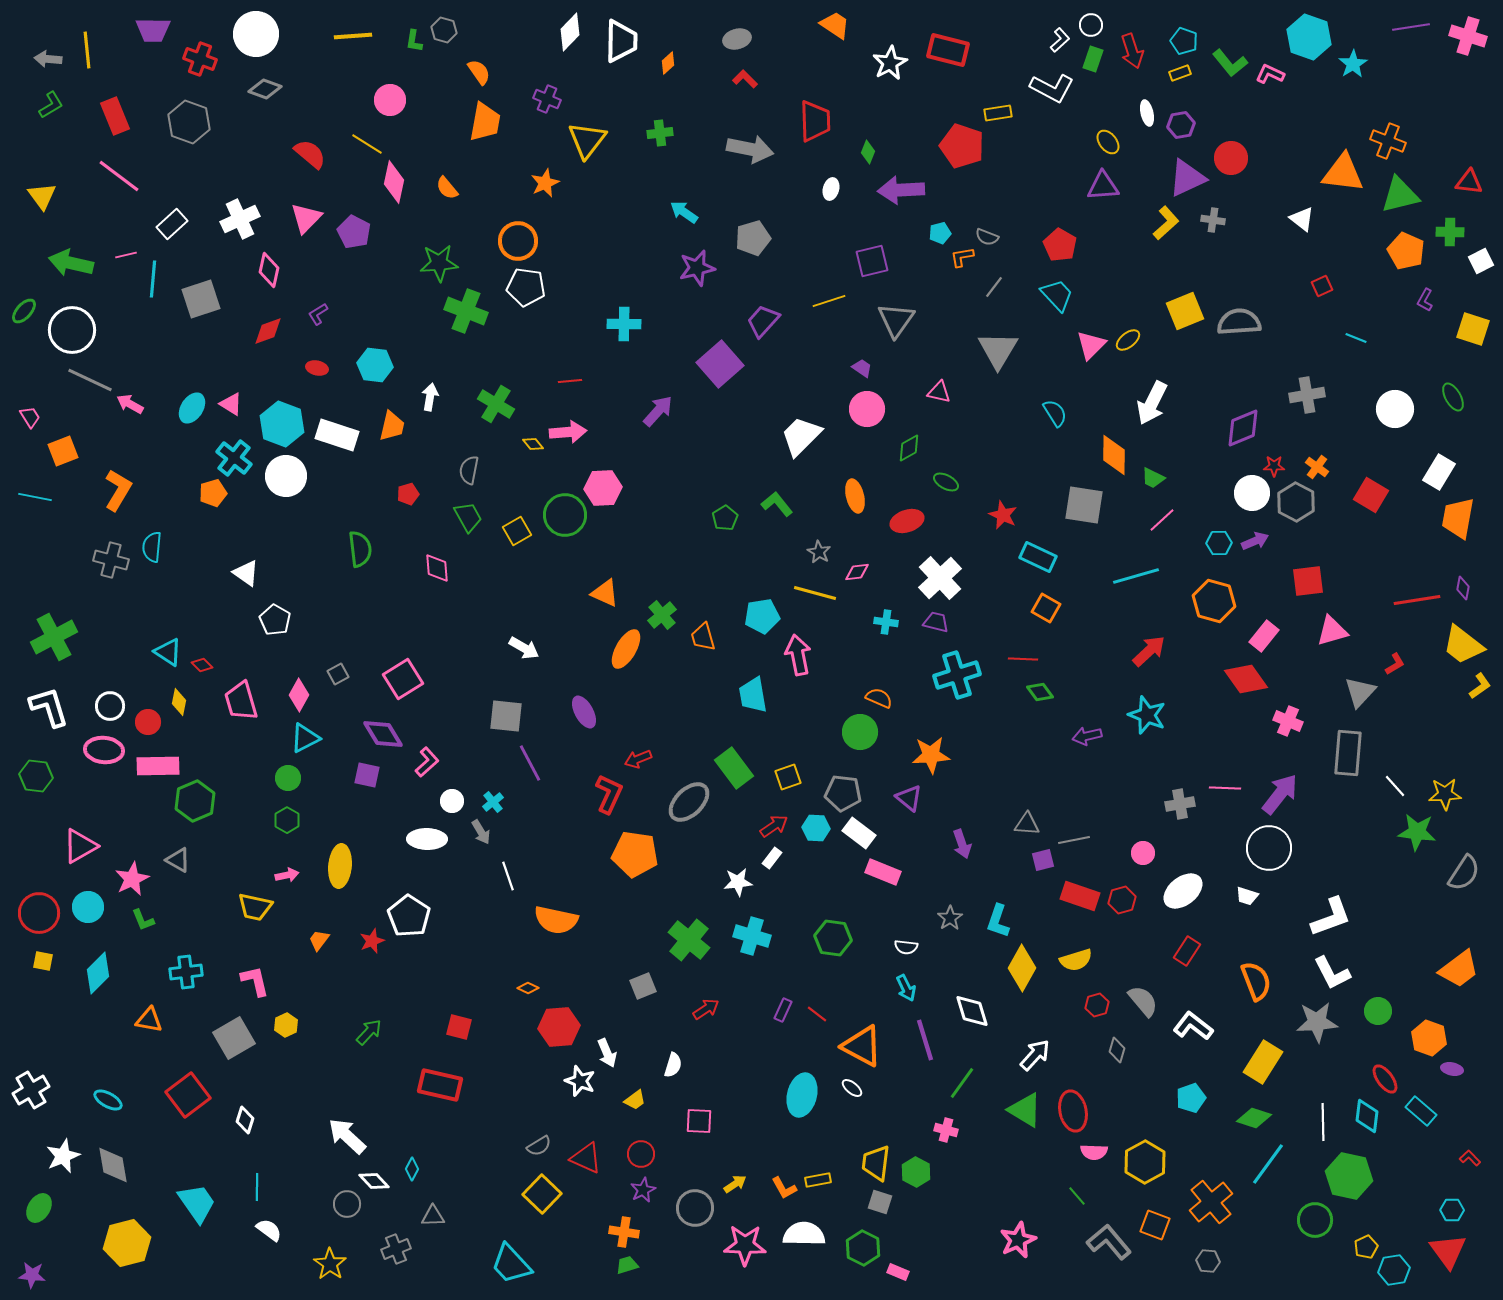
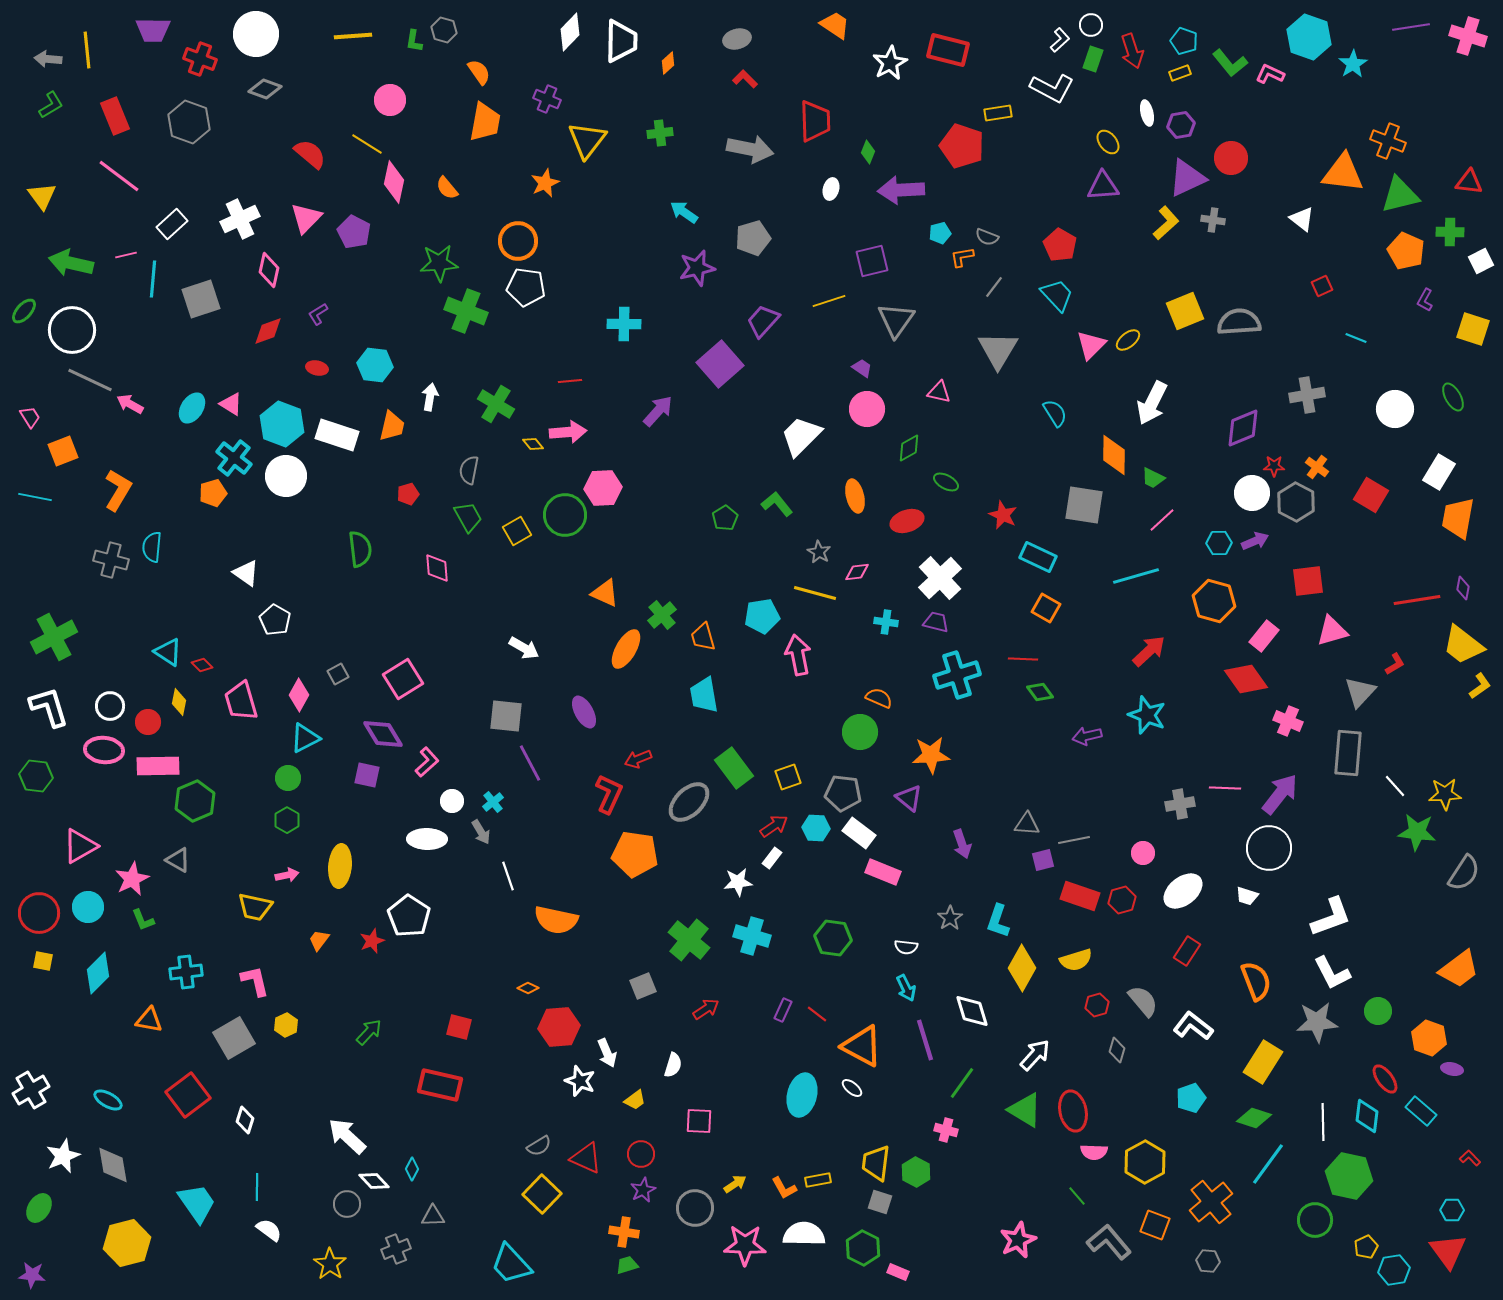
cyan trapezoid at (753, 695): moved 49 px left
